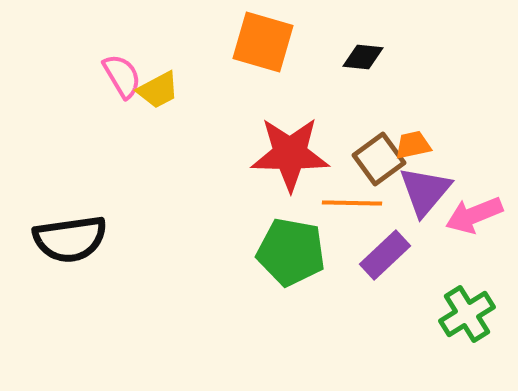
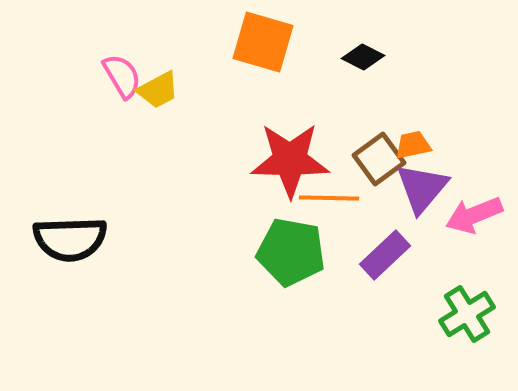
black diamond: rotated 21 degrees clockwise
red star: moved 6 px down
purple triangle: moved 3 px left, 3 px up
orange line: moved 23 px left, 5 px up
black semicircle: rotated 6 degrees clockwise
